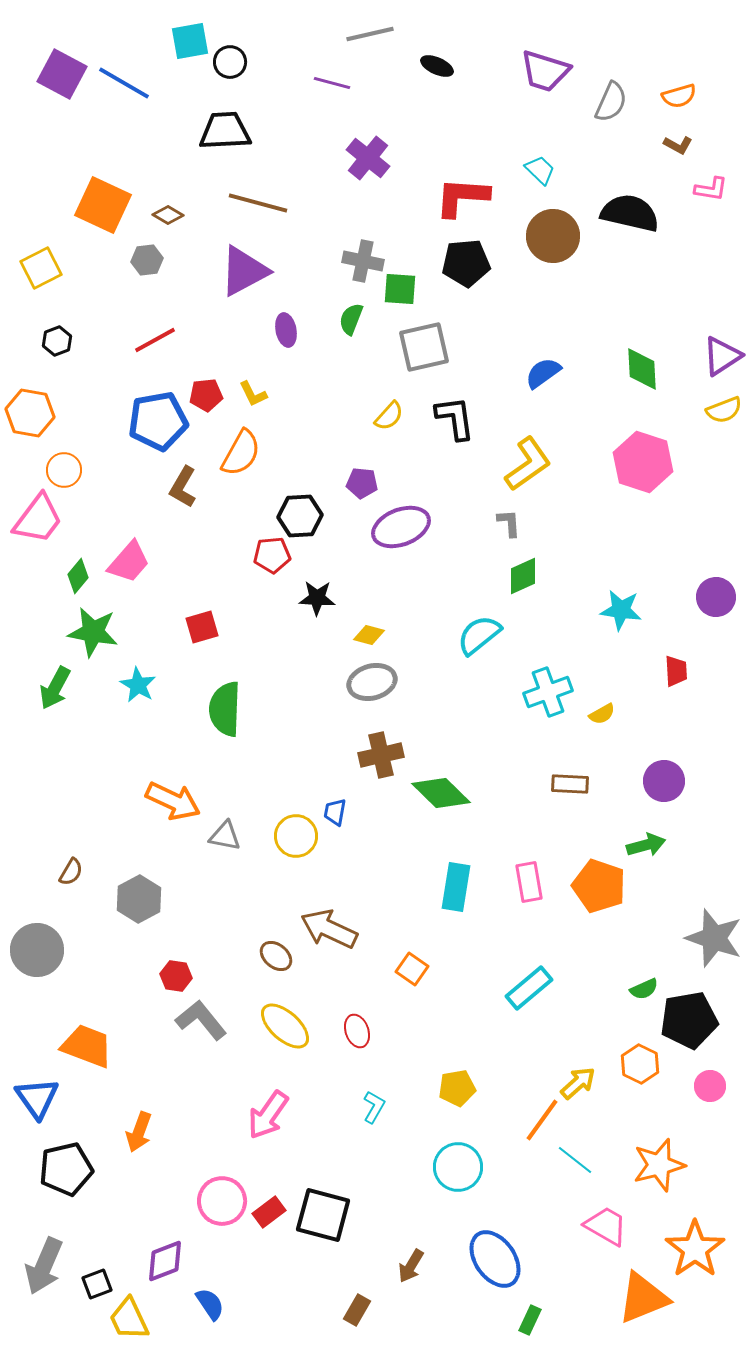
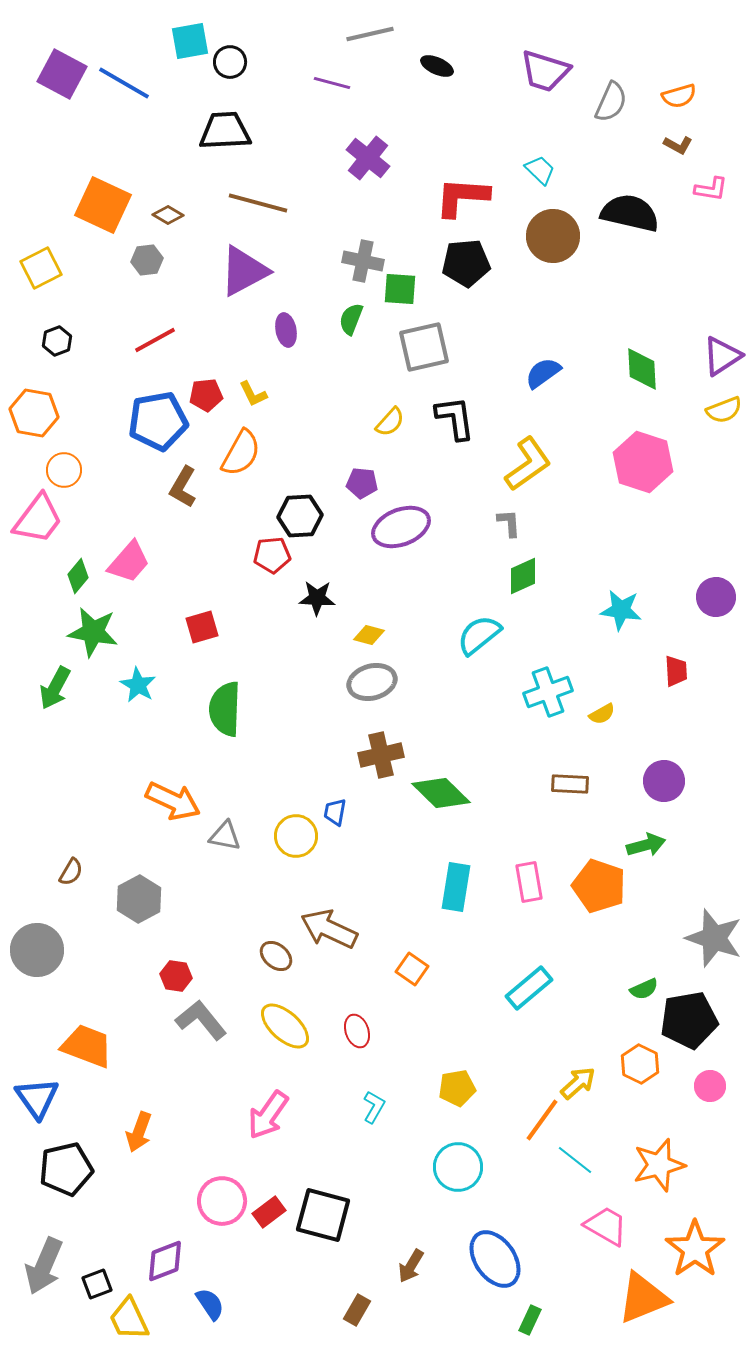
orange hexagon at (30, 413): moved 4 px right
yellow semicircle at (389, 416): moved 1 px right, 6 px down
